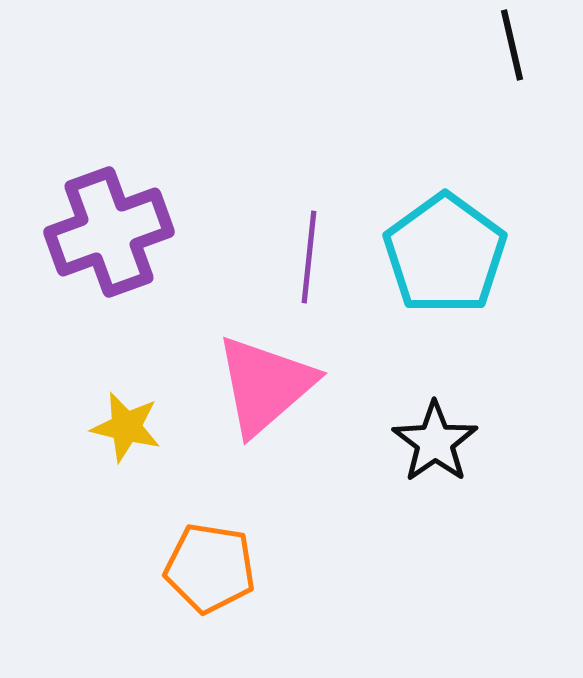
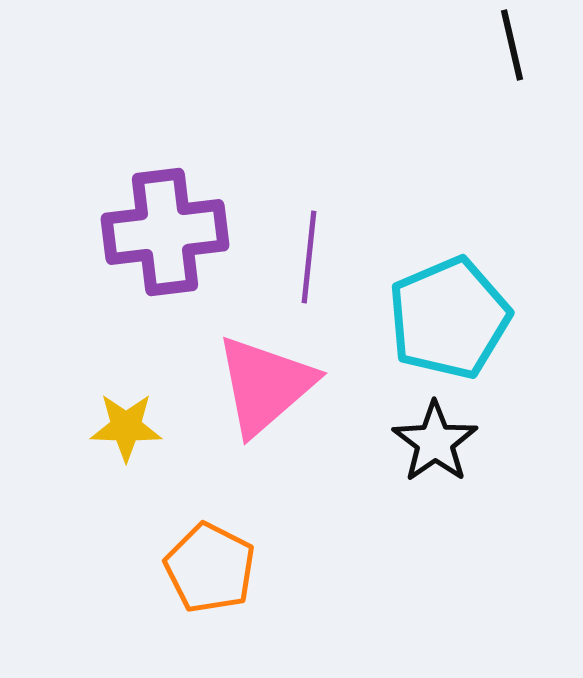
purple cross: moved 56 px right; rotated 13 degrees clockwise
cyan pentagon: moved 4 px right, 64 px down; rotated 13 degrees clockwise
yellow star: rotated 12 degrees counterclockwise
orange pentagon: rotated 18 degrees clockwise
